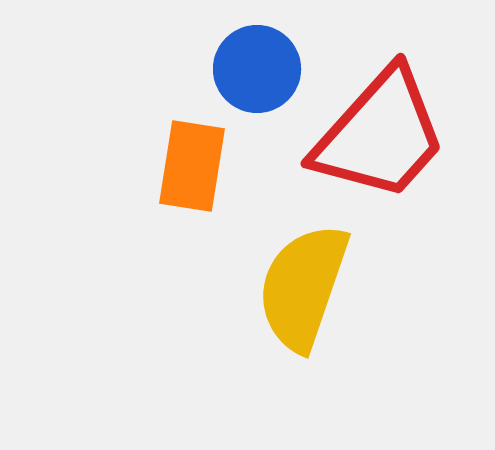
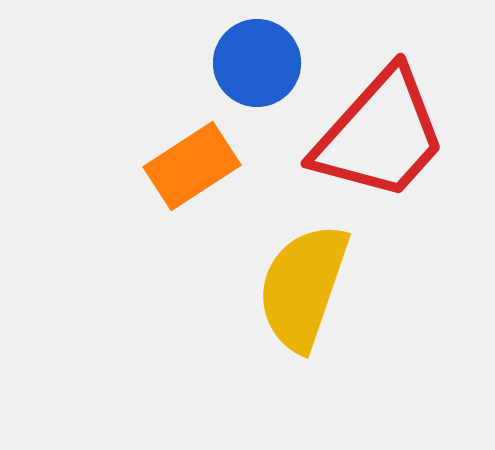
blue circle: moved 6 px up
orange rectangle: rotated 48 degrees clockwise
